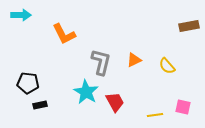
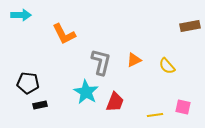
brown rectangle: moved 1 px right
red trapezoid: rotated 50 degrees clockwise
